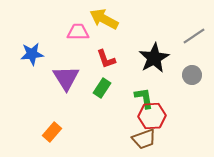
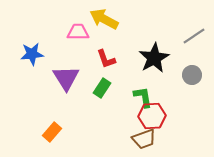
green L-shape: moved 1 px left, 1 px up
